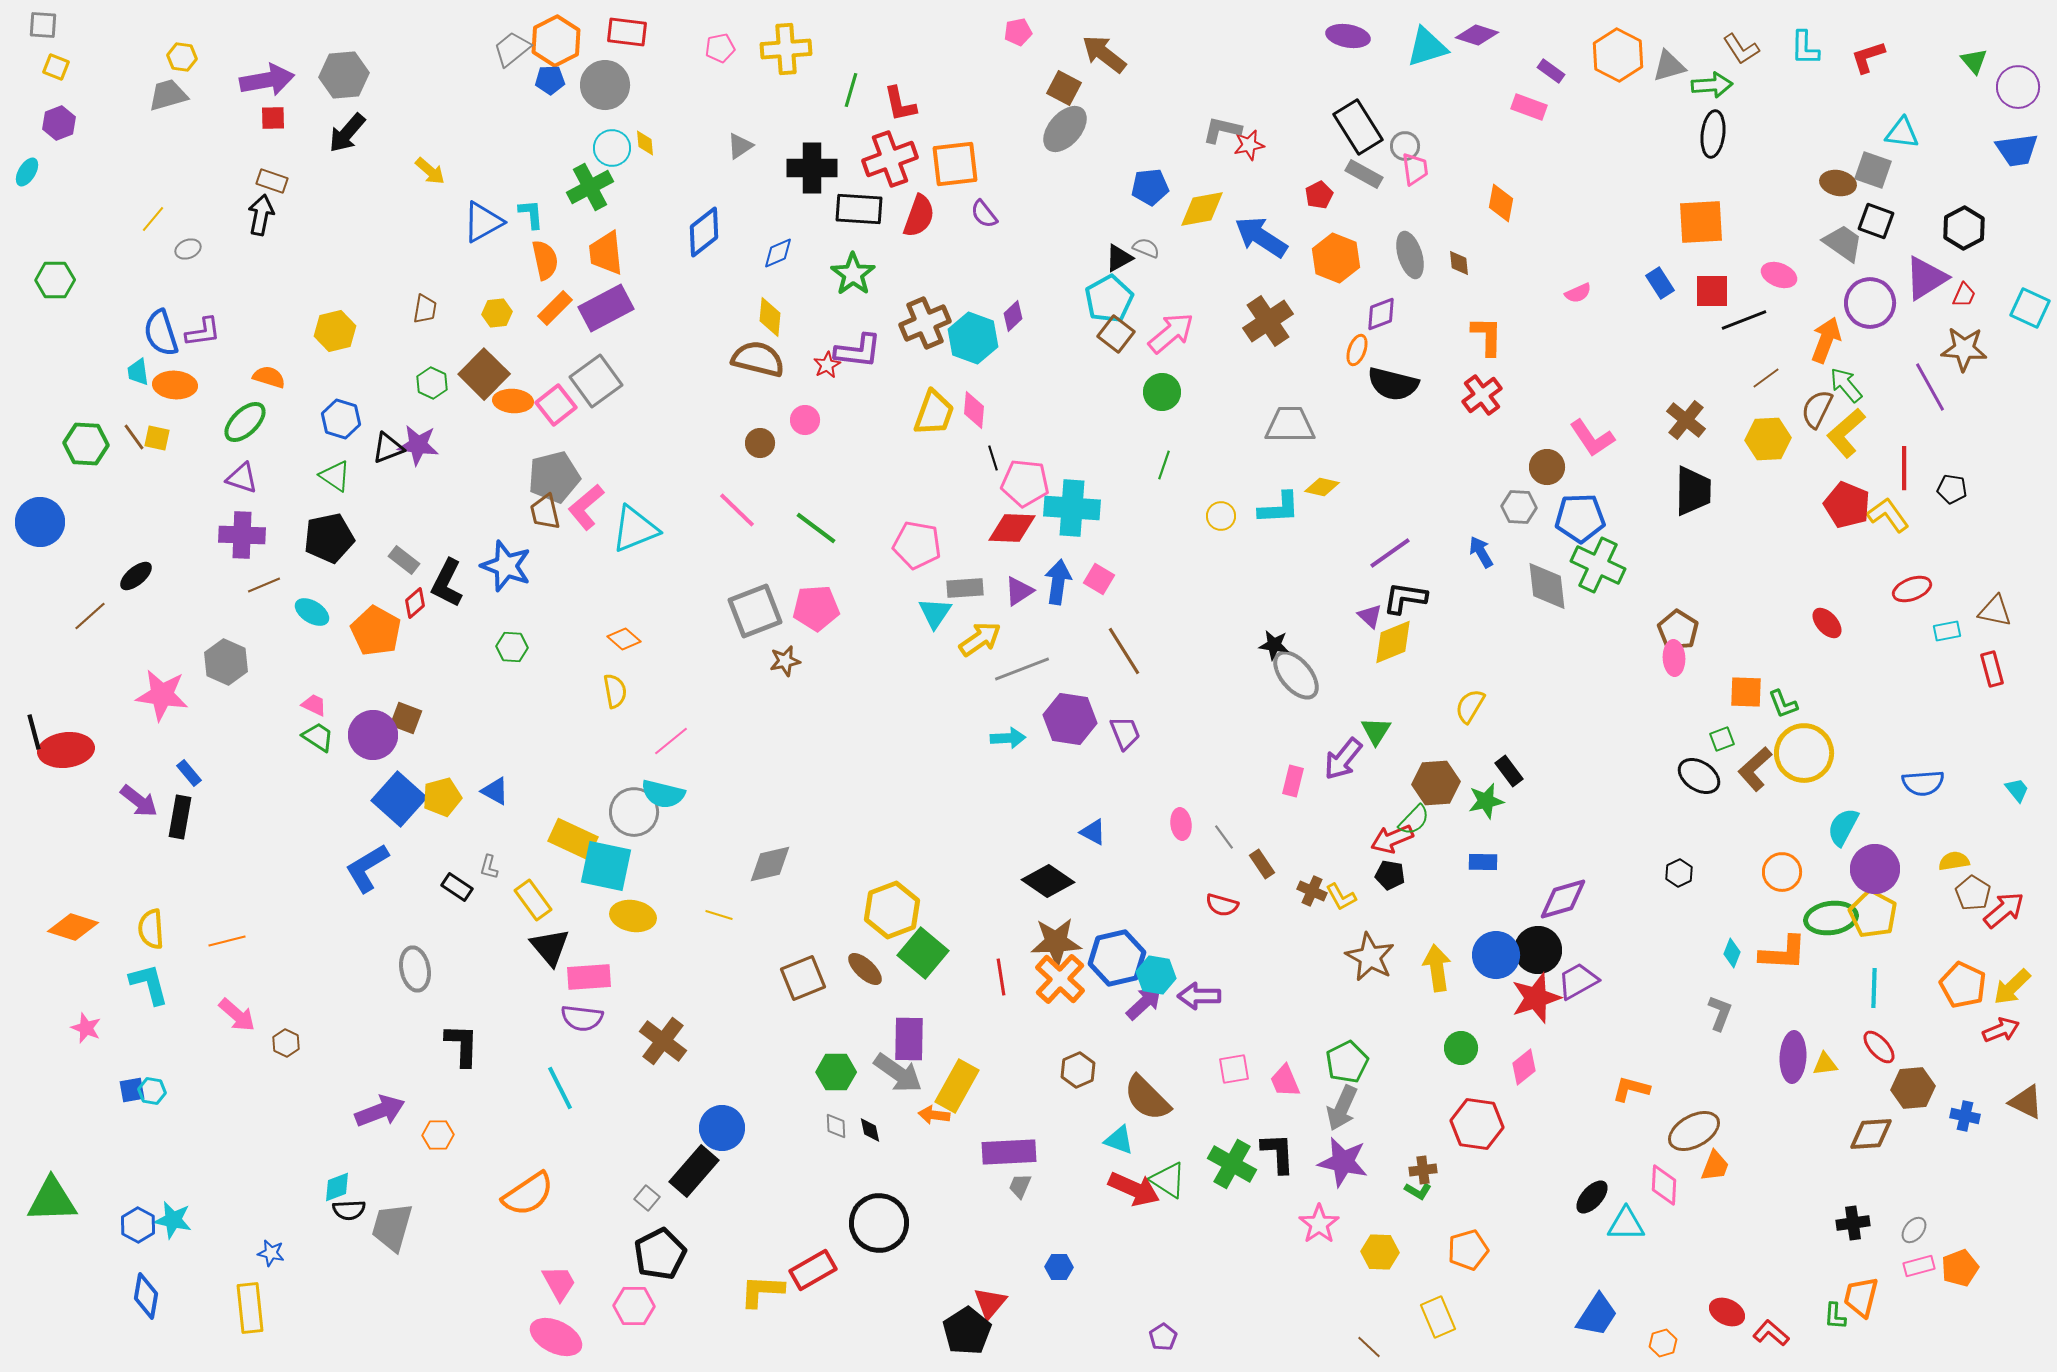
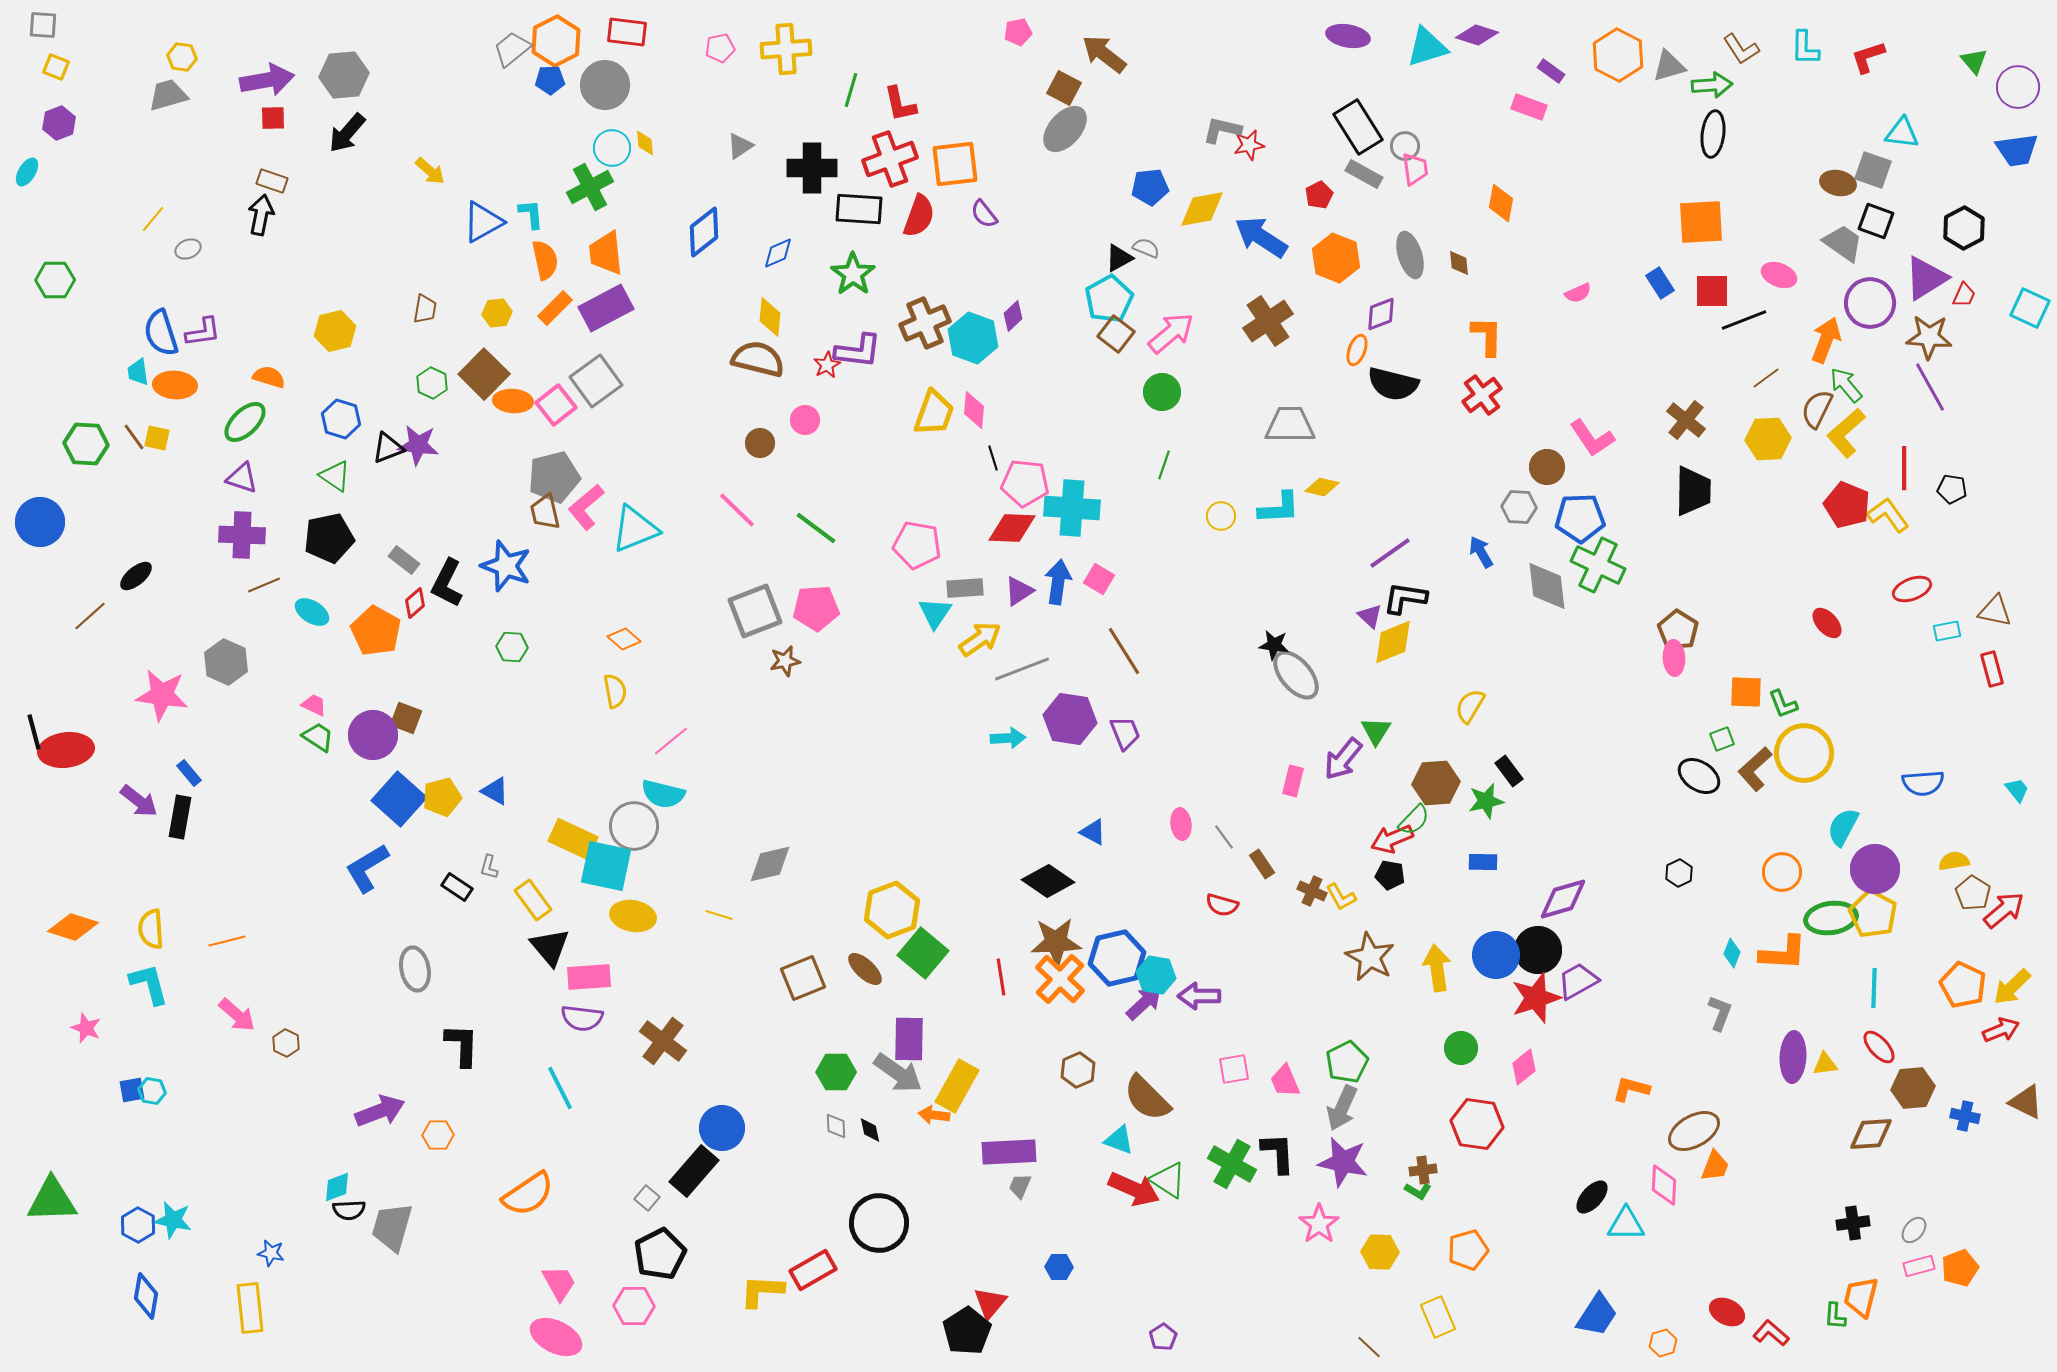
brown star at (1964, 349): moved 35 px left, 12 px up
gray circle at (634, 812): moved 14 px down
